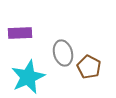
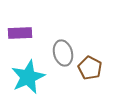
brown pentagon: moved 1 px right, 1 px down
